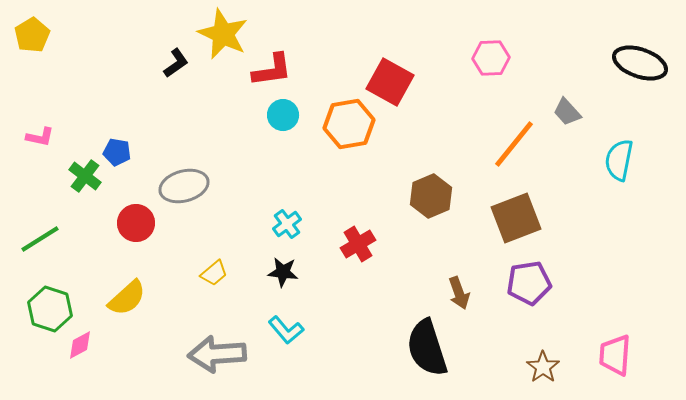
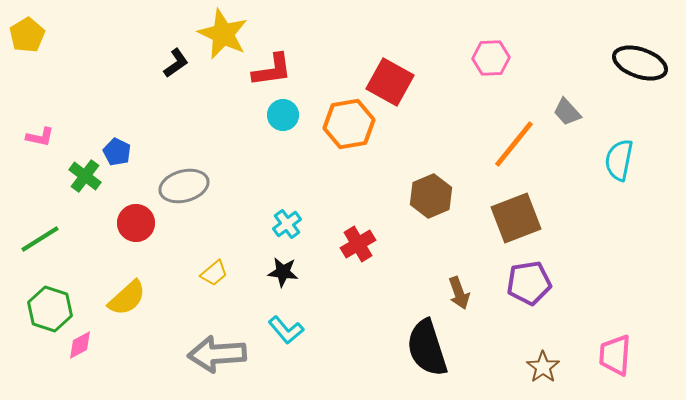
yellow pentagon: moved 5 px left
blue pentagon: rotated 16 degrees clockwise
